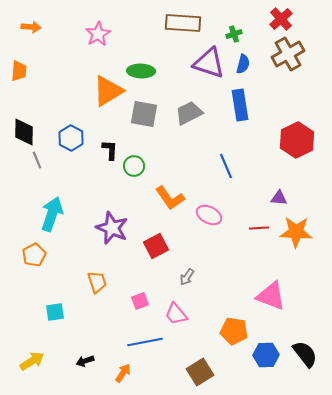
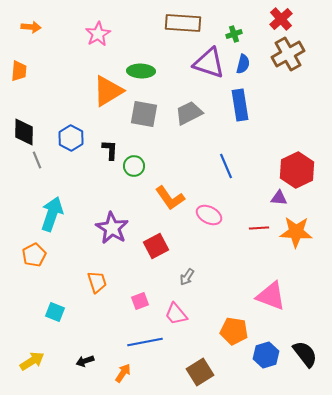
red hexagon at (297, 140): moved 30 px down
purple star at (112, 228): rotated 8 degrees clockwise
cyan square at (55, 312): rotated 30 degrees clockwise
blue hexagon at (266, 355): rotated 15 degrees counterclockwise
